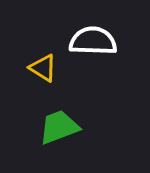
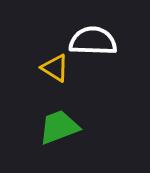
yellow triangle: moved 12 px right
